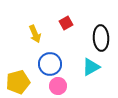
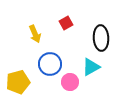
pink circle: moved 12 px right, 4 px up
